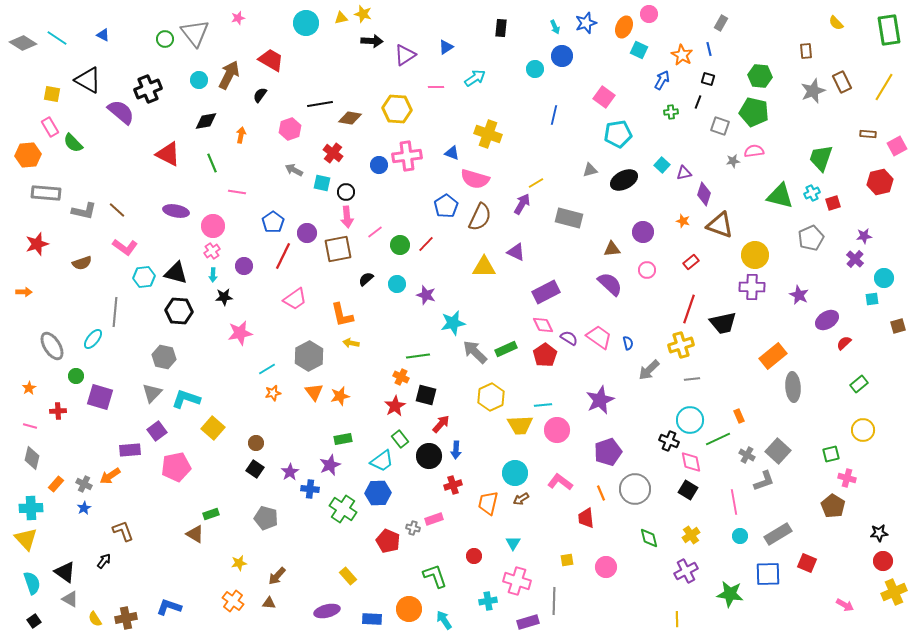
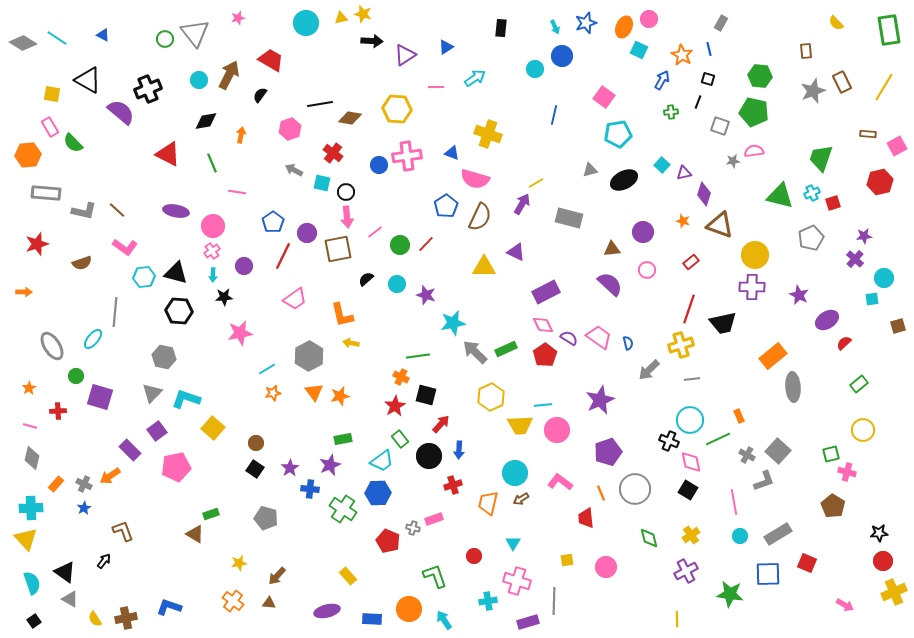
pink circle at (649, 14): moved 5 px down
purple rectangle at (130, 450): rotated 50 degrees clockwise
blue arrow at (456, 450): moved 3 px right
purple star at (290, 472): moved 4 px up
pink cross at (847, 478): moved 6 px up
